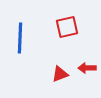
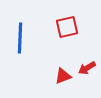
red arrow: rotated 30 degrees counterclockwise
red triangle: moved 3 px right, 2 px down
